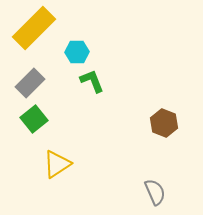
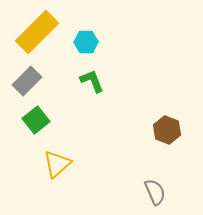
yellow rectangle: moved 3 px right, 4 px down
cyan hexagon: moved 9 px right, 10 px up
gray rectangle: moved 3 px left, 2 px up
green square: moved 2 px right, 1 px down
brown hexagon: moved 3 px right, 7 px down
yellow triangle: rotated 8 degrees counterclockwise
